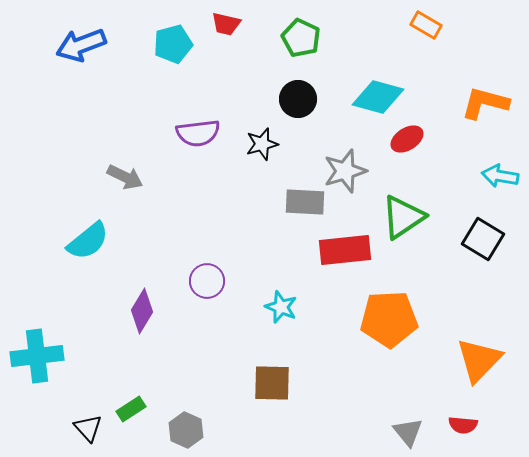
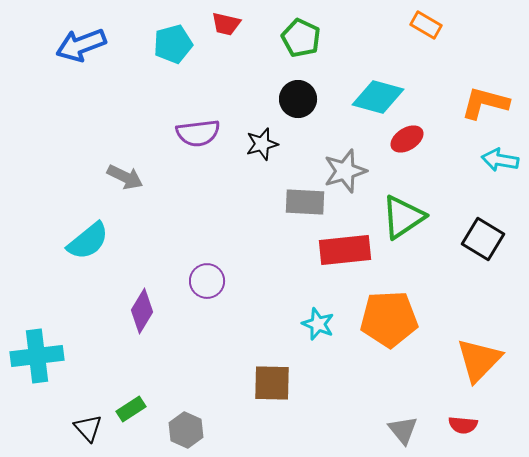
cyan arrow: moved 16 px up
cyan star: moved 37 px right, 17 px down
gray triangle: moved 5 px left, 2 px up
